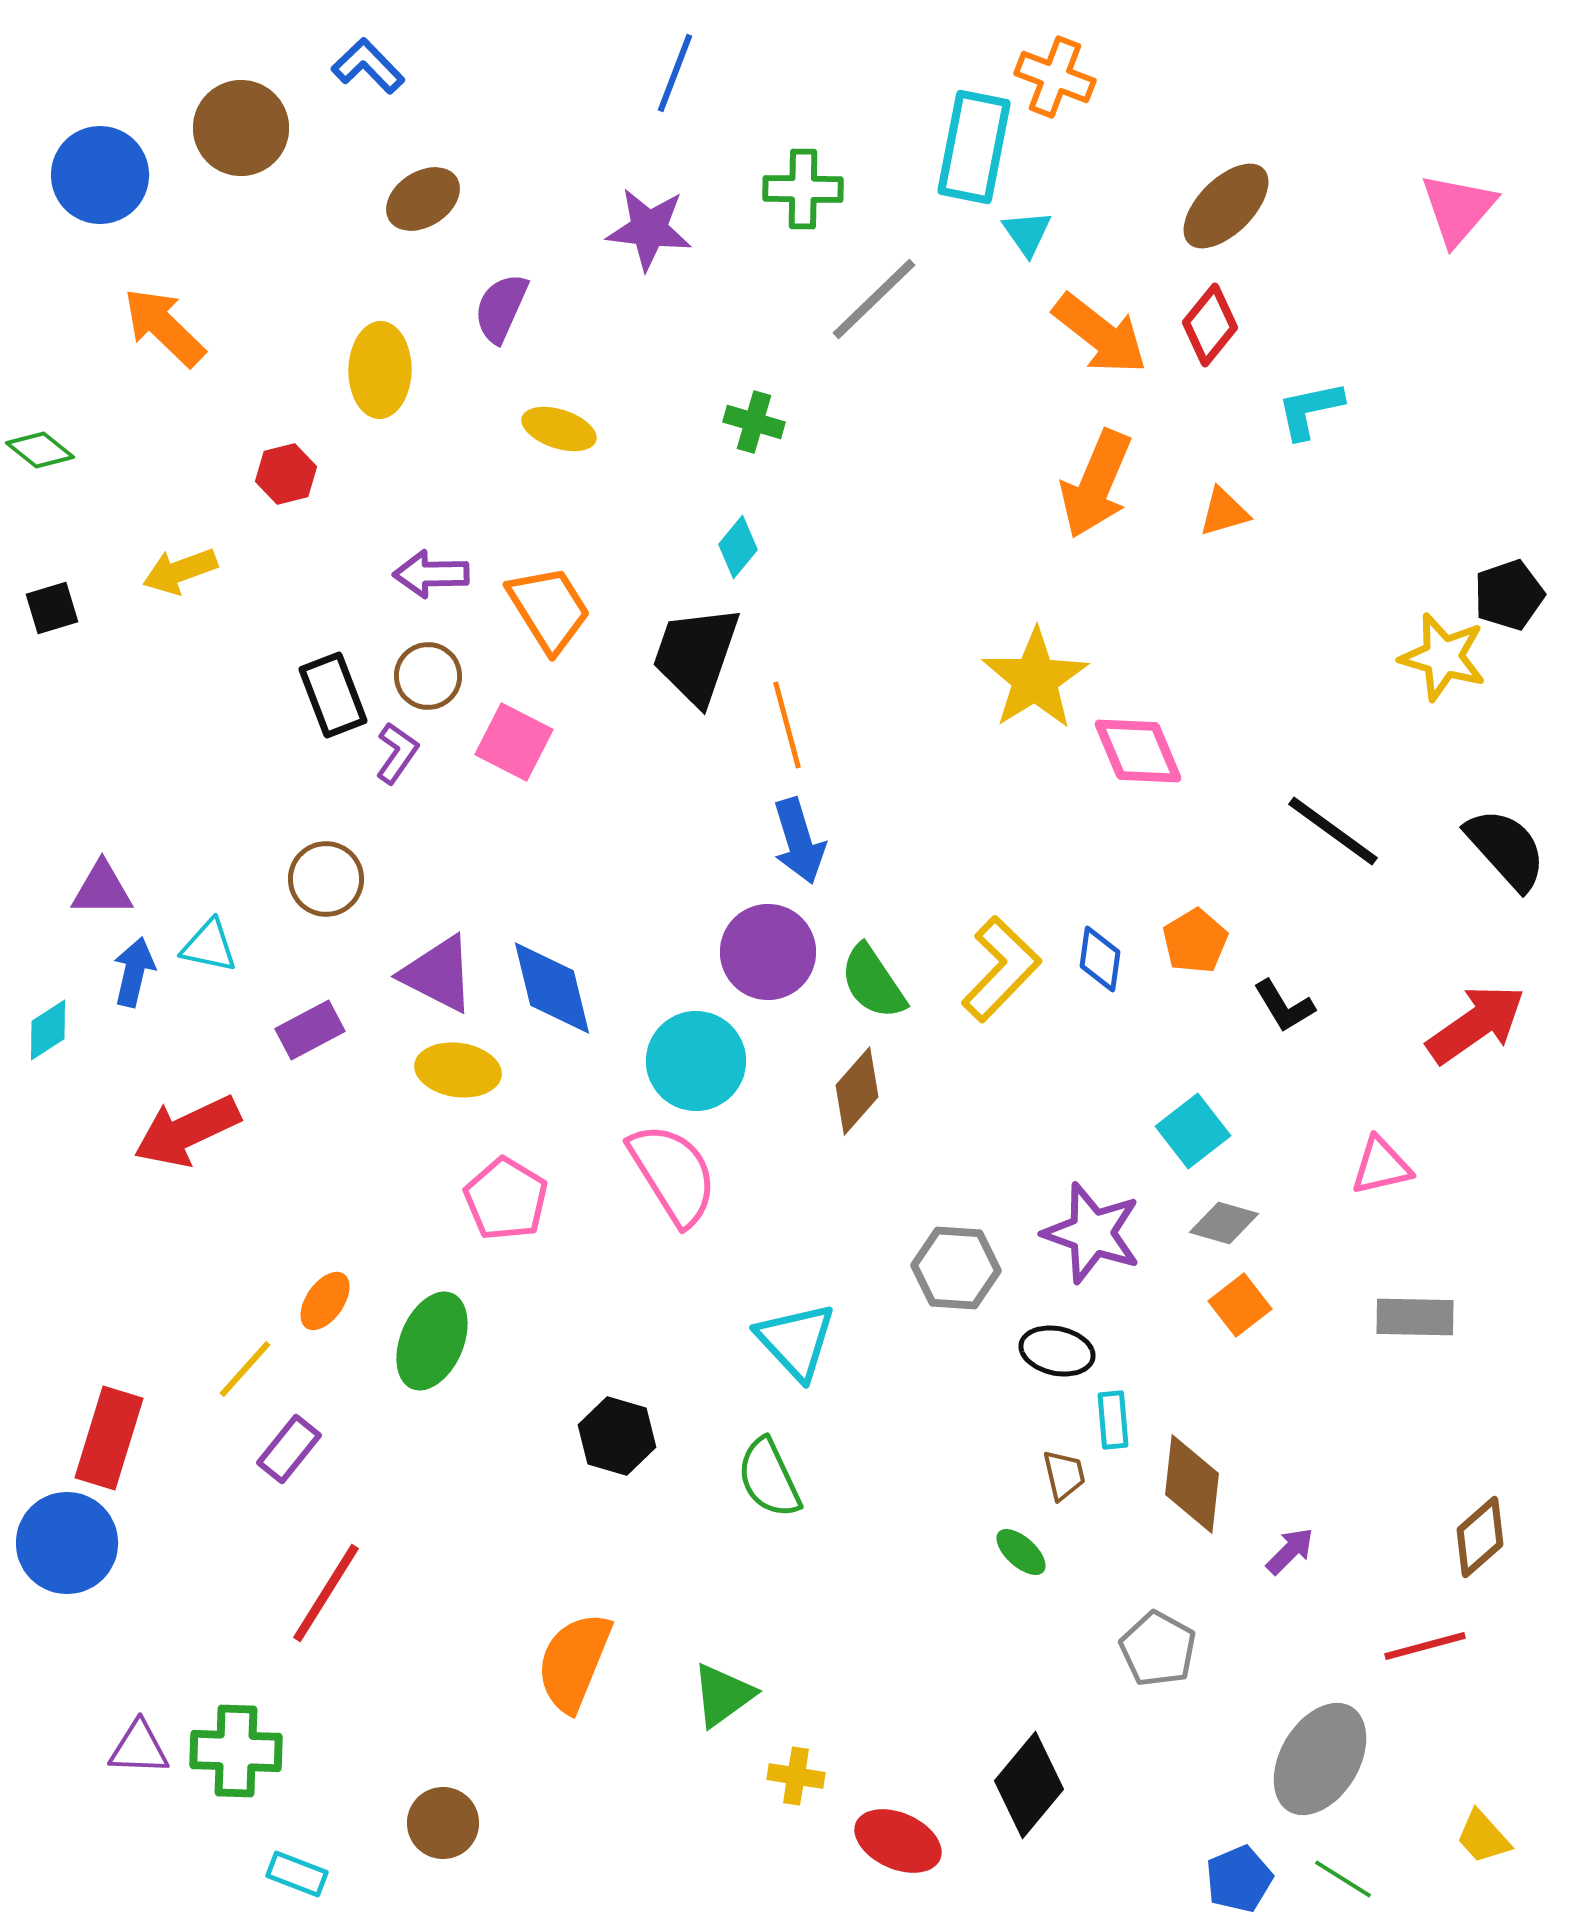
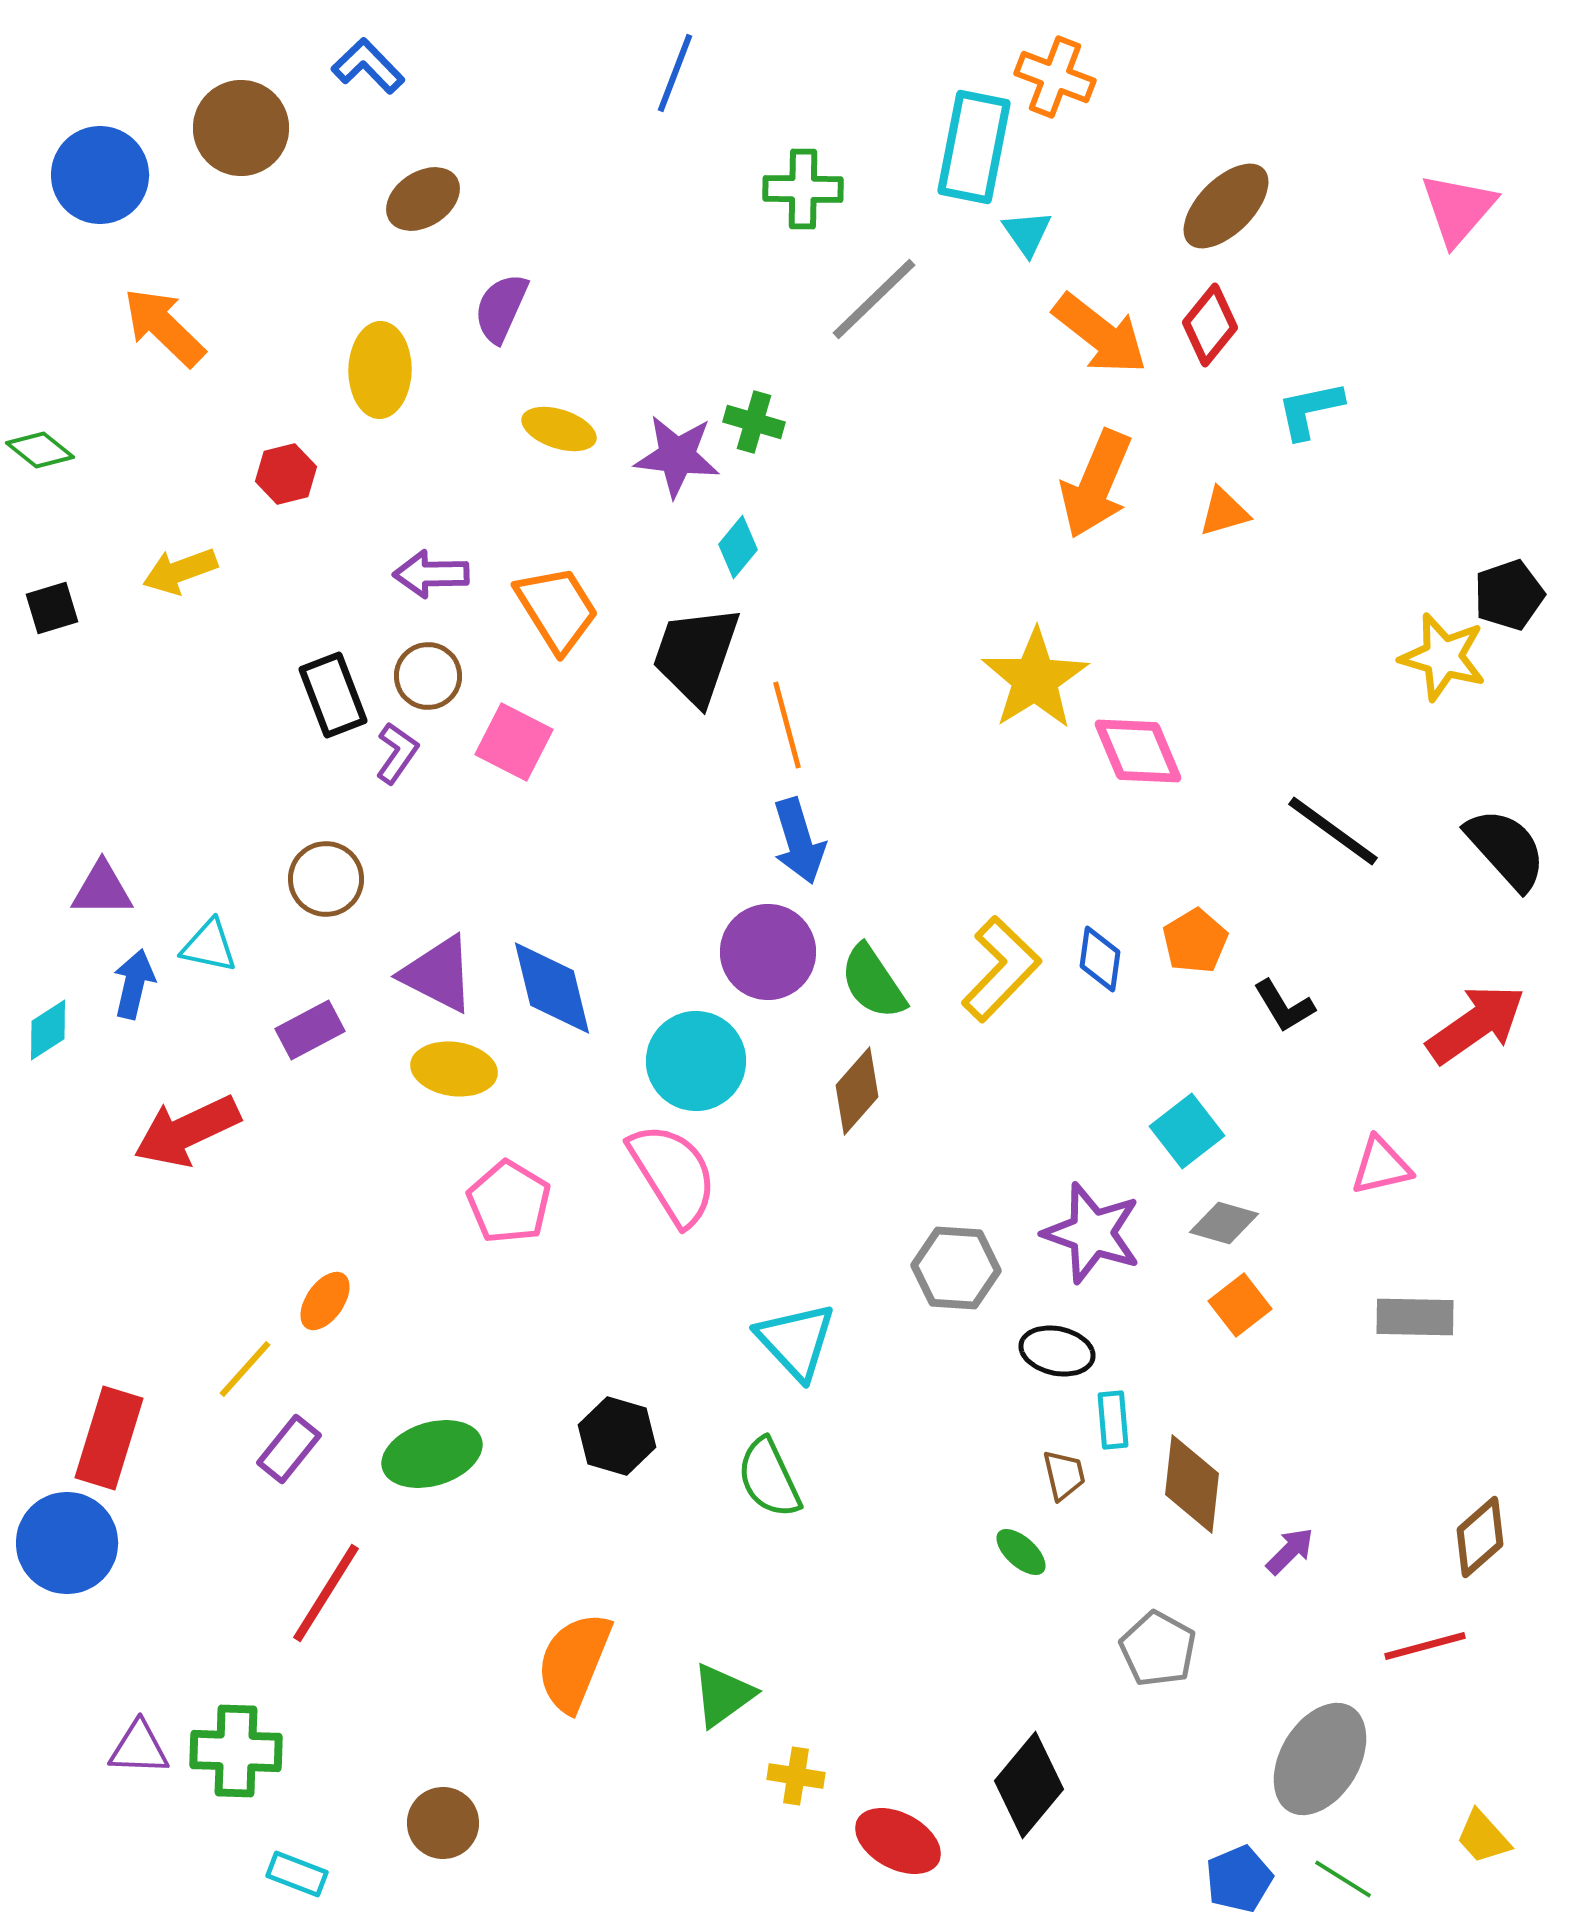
purple star at (649, 229): moved 28 px right, 227 px down
orange trapezoid at (549, 609): moved 8 px right
blue arrow at (134, 972): moved 12 px down
yellow ellipse at (458, 1070): moved 4 px left, 1 px up
cyan square at (1193, 1131): moved 6 px left
pink pentagon at (506, 1199): moved 3 px right, 3 px down
green ellipse at (432, 1341): moved 113 px down; rotated 50 degrees clockwise
red ellipse at (898, 1841): rotated 4 degrees clockwise
